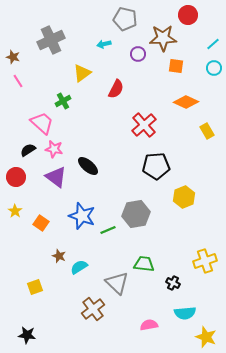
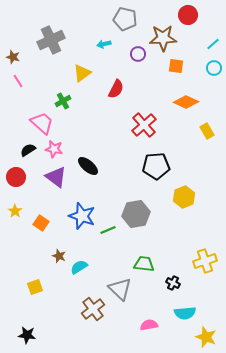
gray triangle at (117, 283): moved 3 px right, 6 px down
